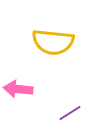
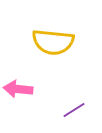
purple line: moved 4 px right, 3 px up
